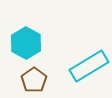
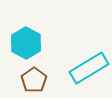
cyan rectangle: moved 2 px down
